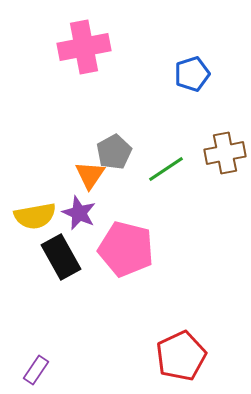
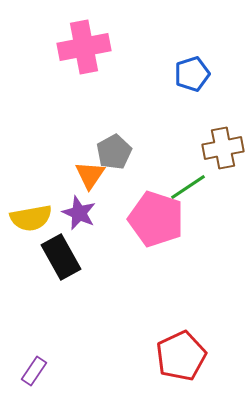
brown cross: moved 2 px left, 5 px up
green line: moved 22 px right, 18 px down
yellow semicircle: moved 4 px left, 2 px down
pink pentagon: moved 30 px right, 30 px up; rotated 4 degrees clockwise
purple rectangle: moved 2 px left, 1 px down
